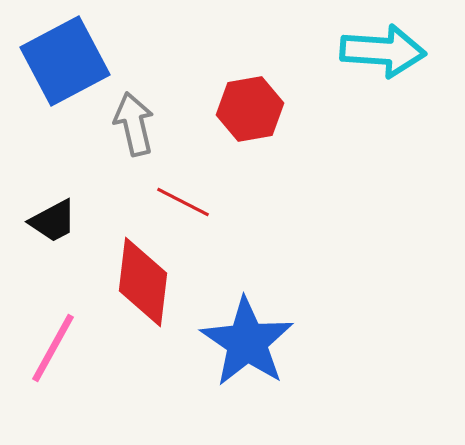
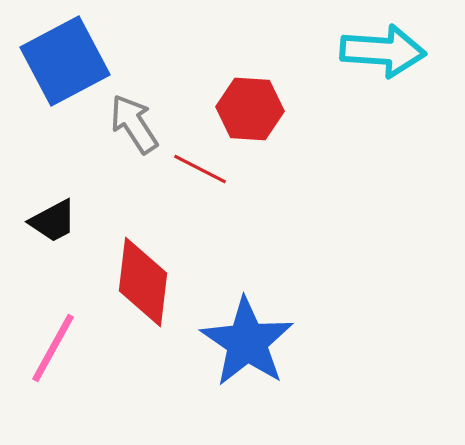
red hexagon: rotated 14 degrees clockwise
gray arrow: rotated 20 degrees counterclockwise
red line: moved 17 px right, 33 px up
